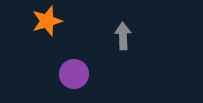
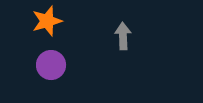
purple circle: moved 23 px left, 9 px up
